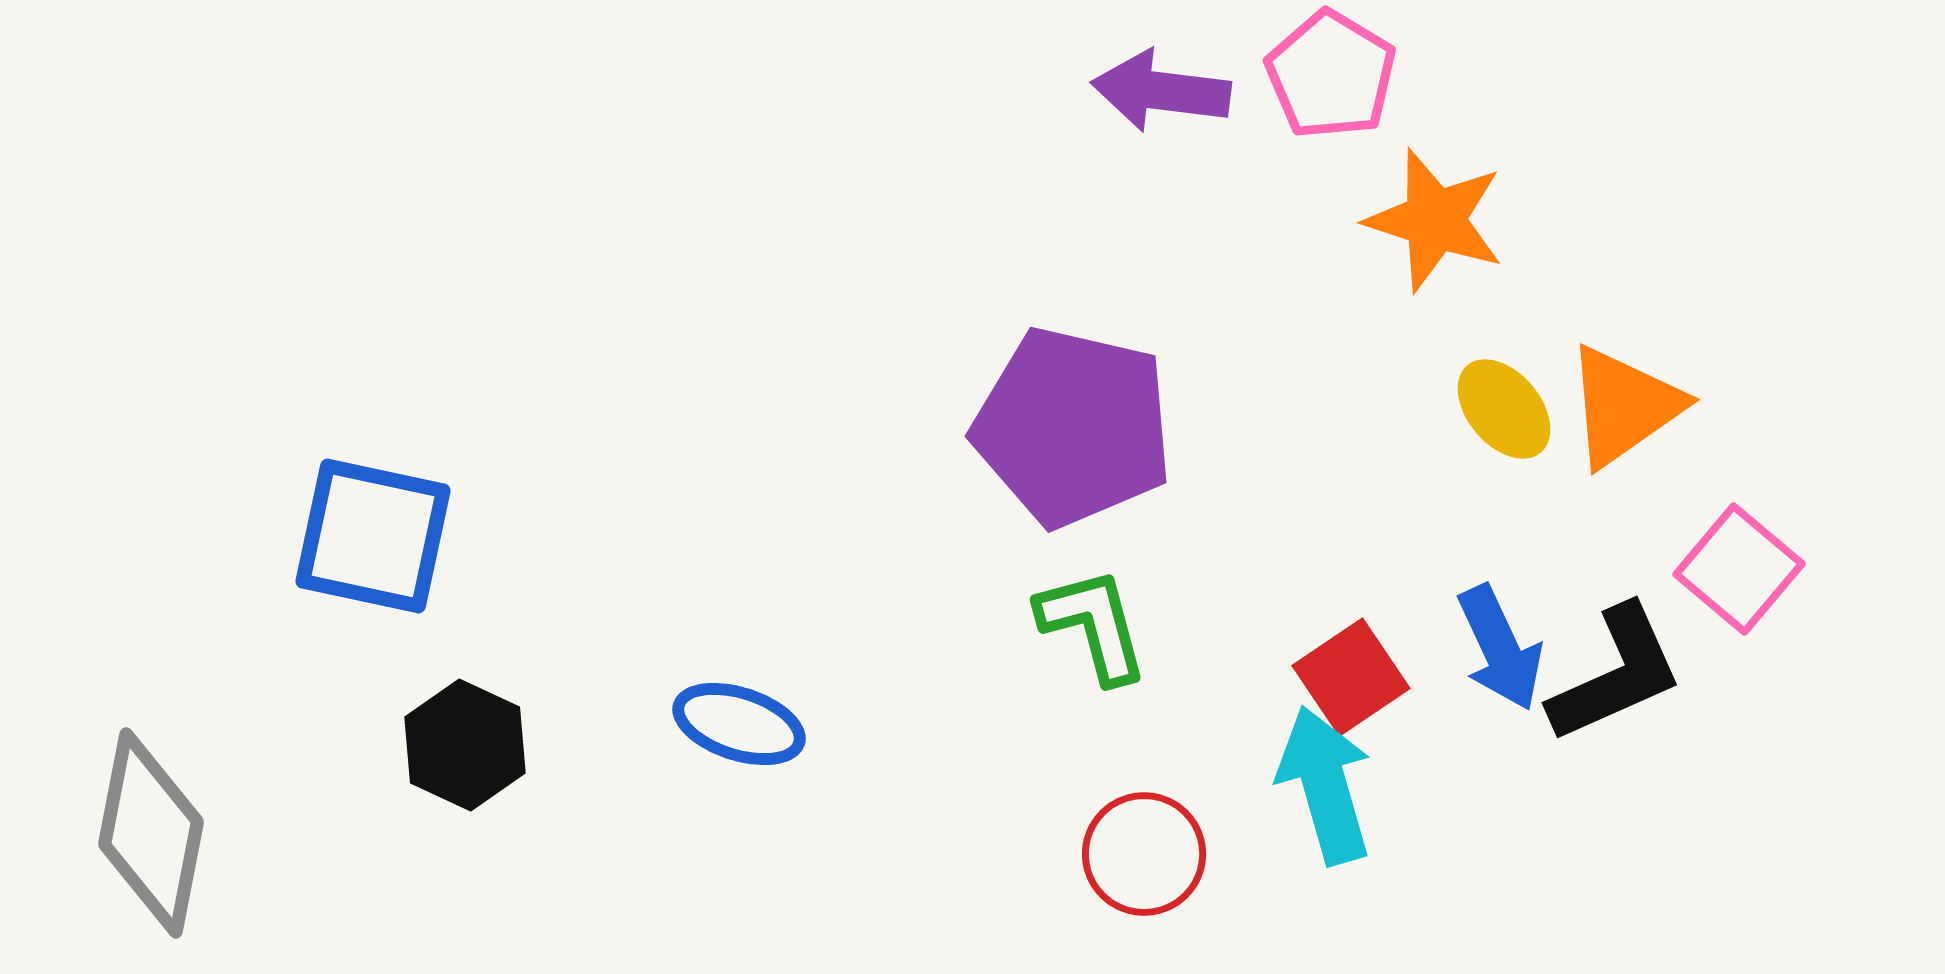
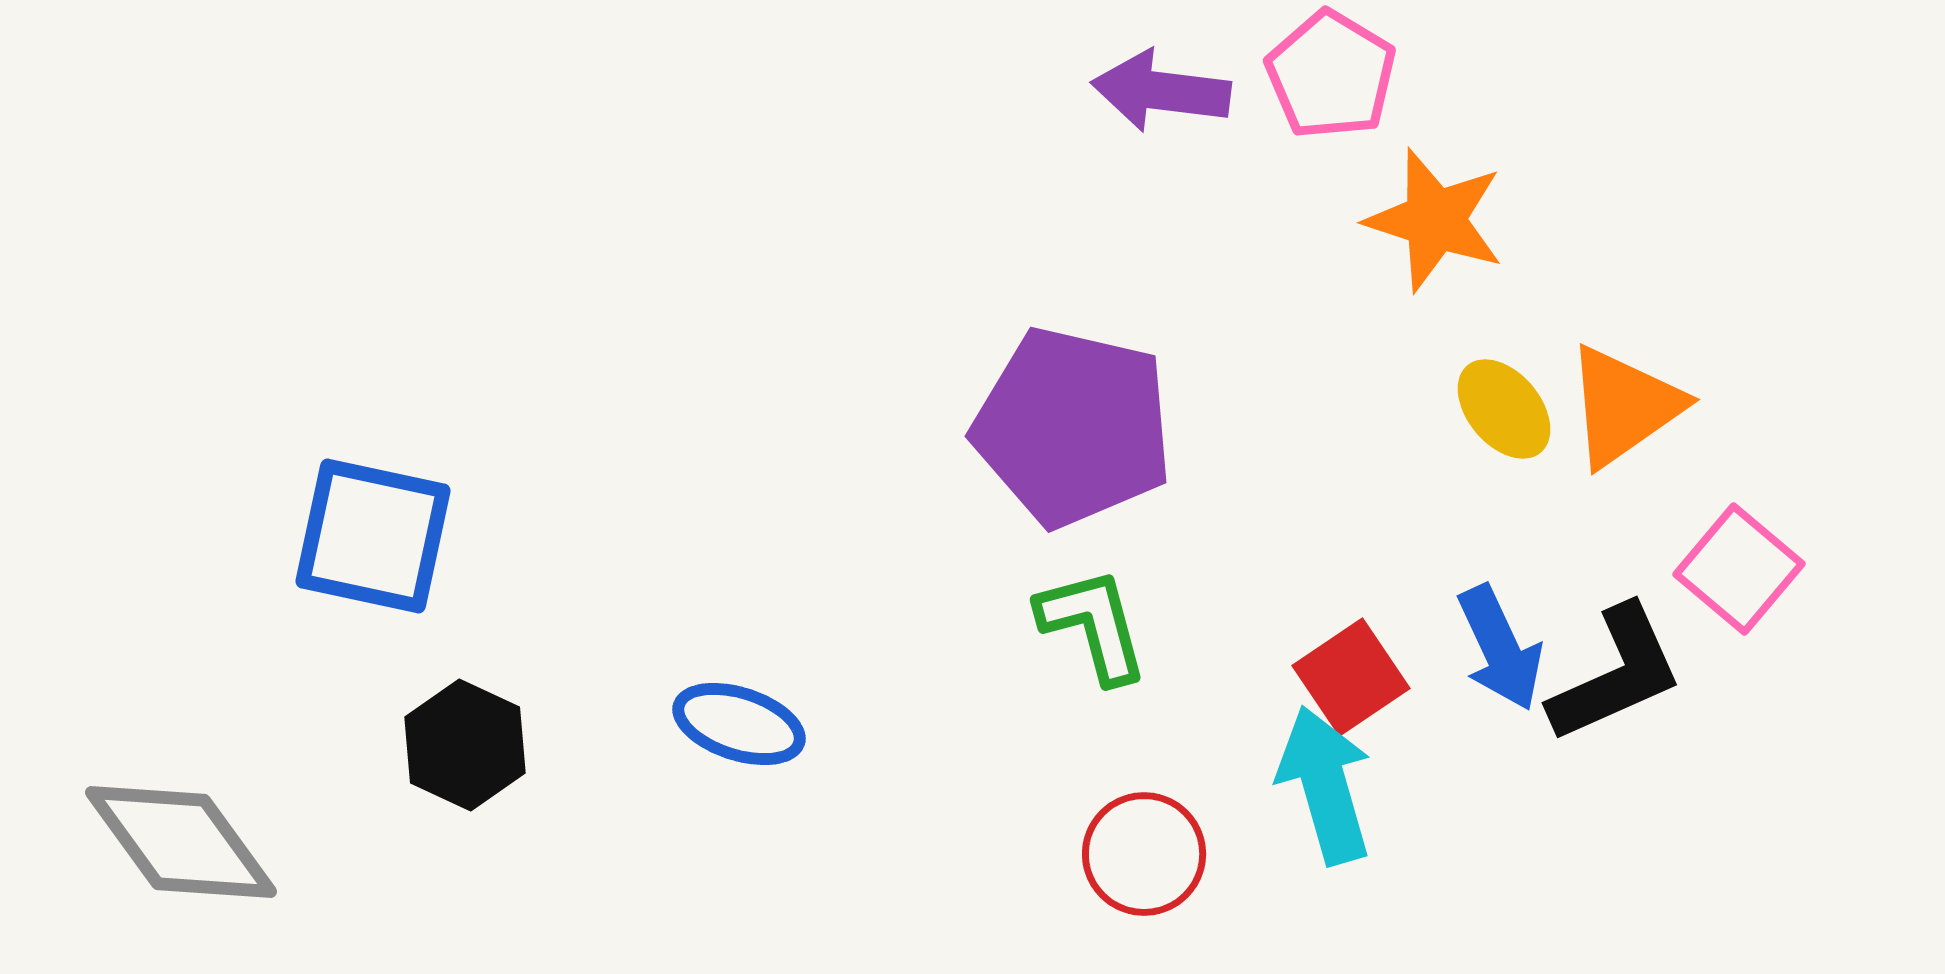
gray diamond: moved 30 px right, 9 px down; rotated 47 degrees counterclockwise
